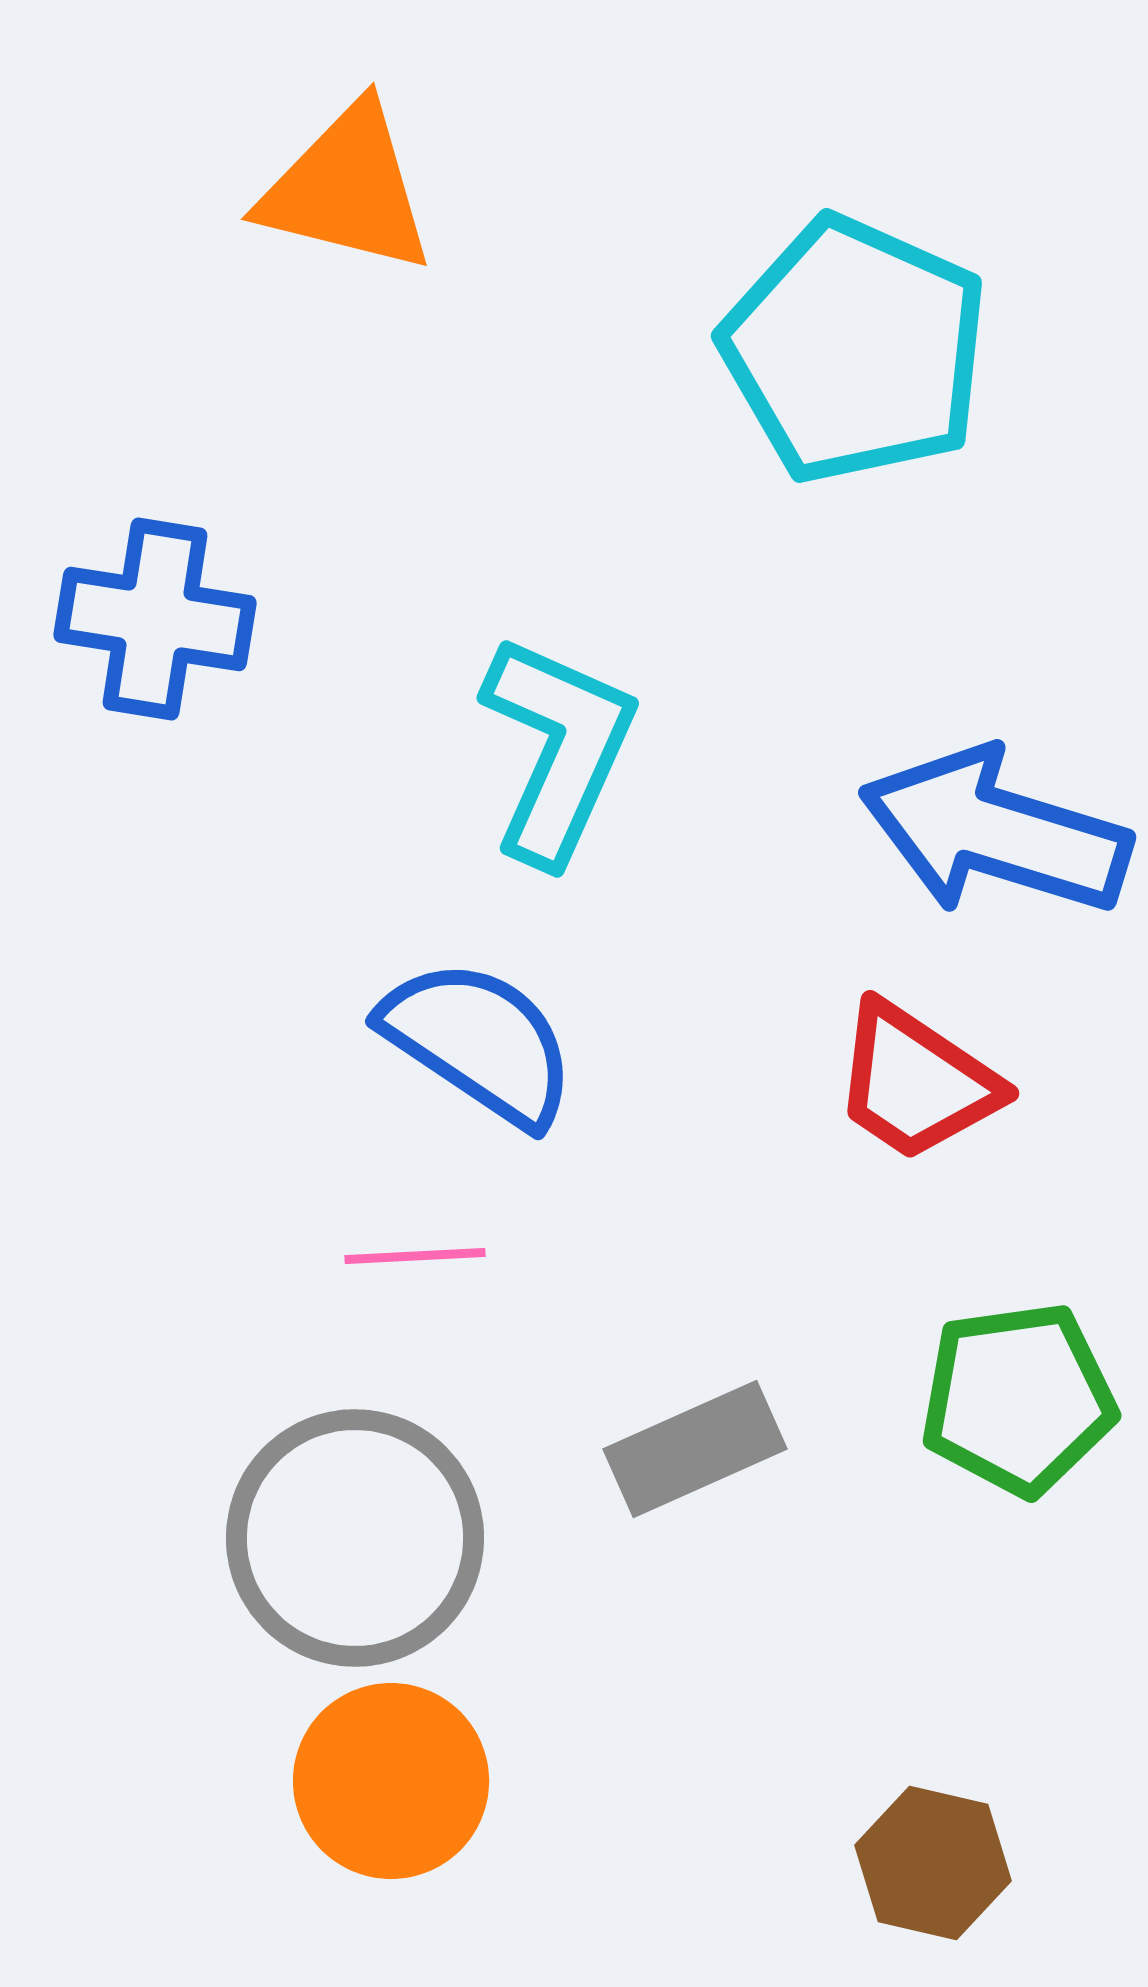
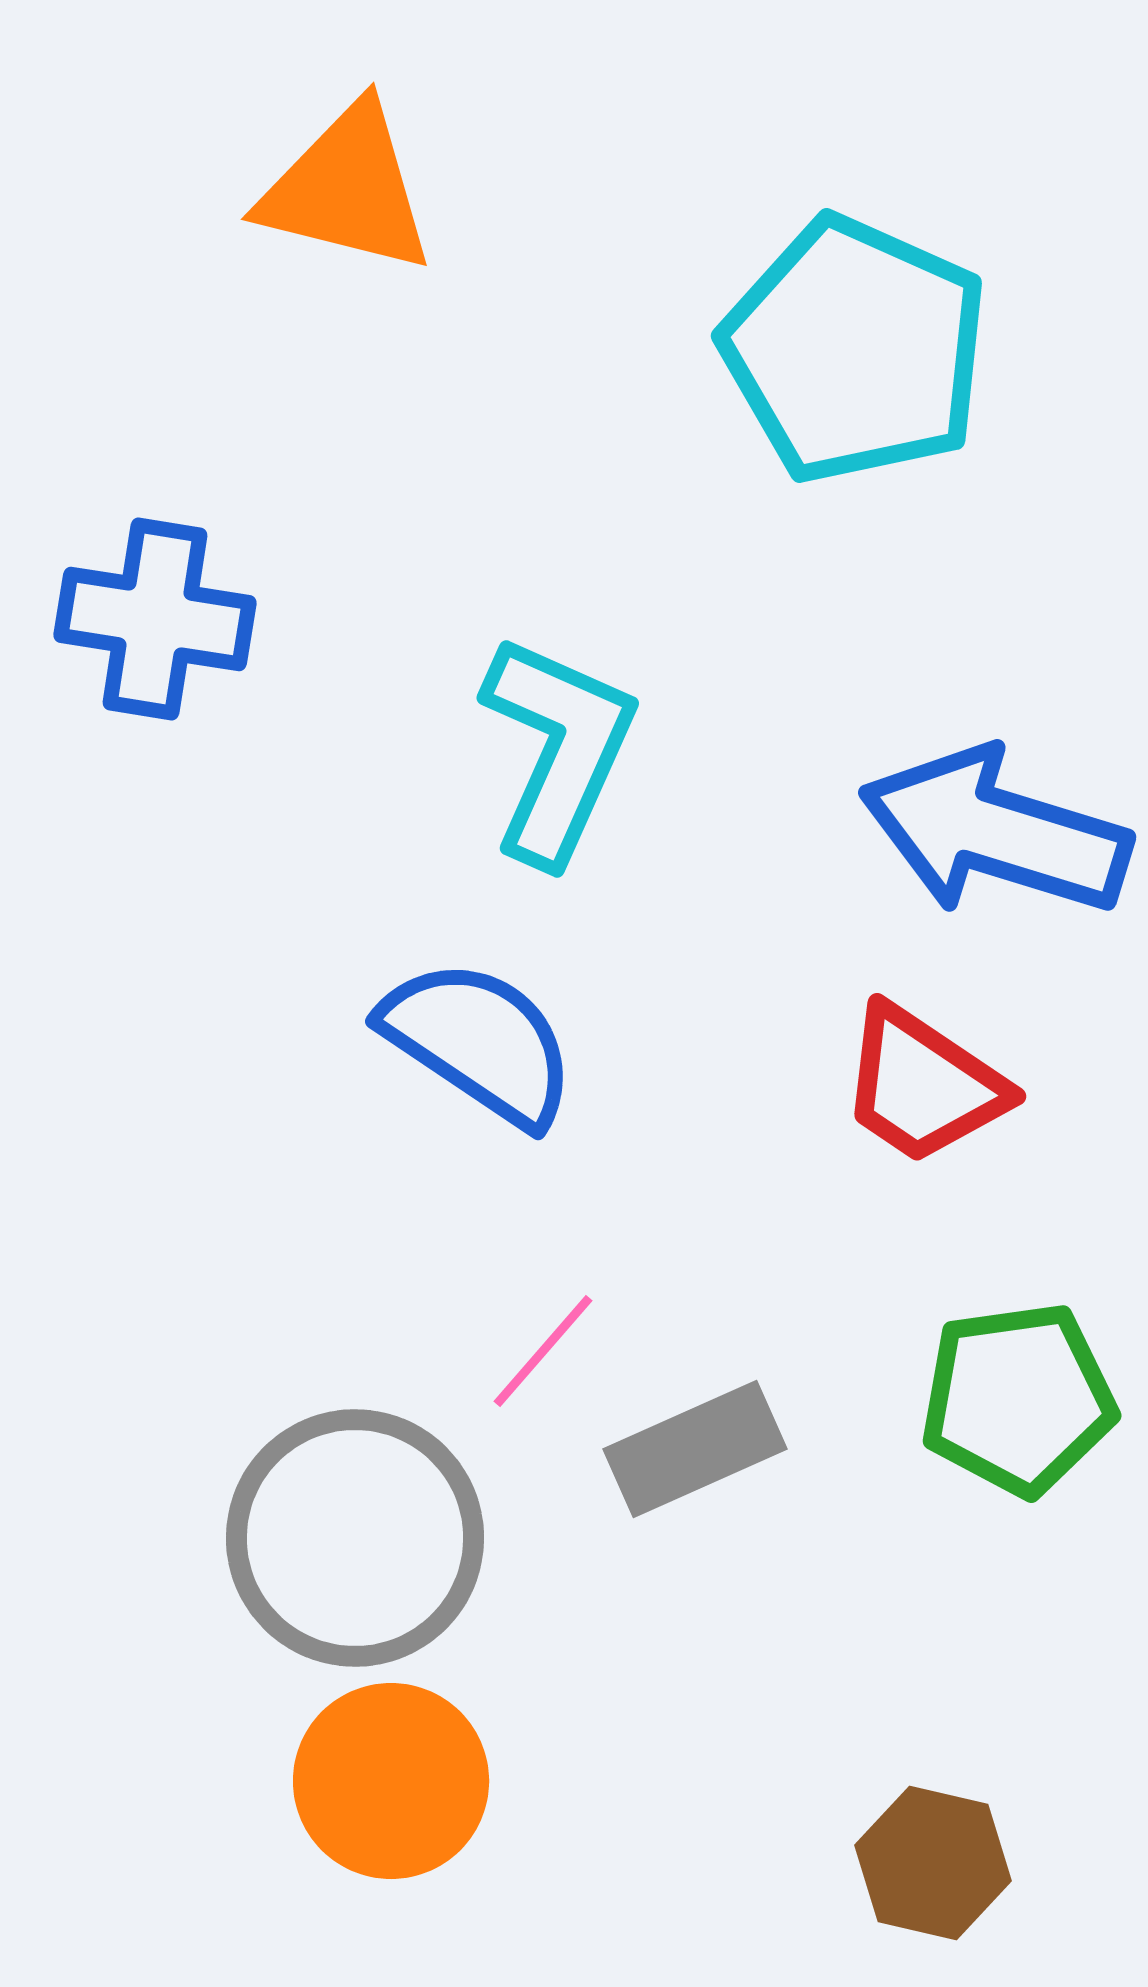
red trapezoid: moved 7 px right, 3 px down
pink line: moved 128 px right, 95 px down; rotated 46 degrees counterclockwise
